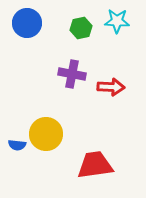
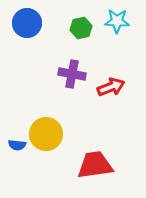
red arrow: rotated 24 degrees counterclockwise
